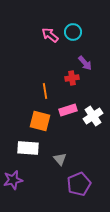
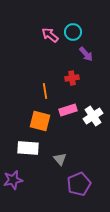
purple arrow: moved 1 px right, 9 px up
